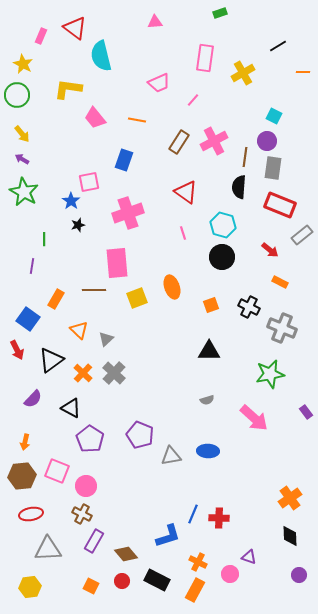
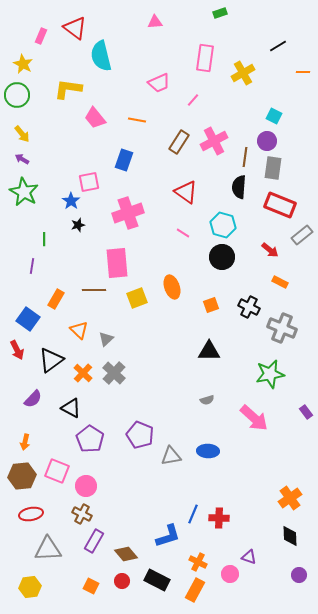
pink line at (183, 233): rotated 40 degrees counterclockwise
